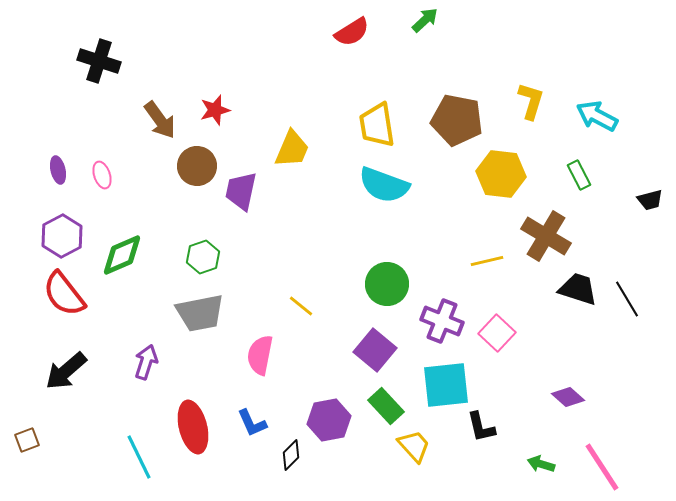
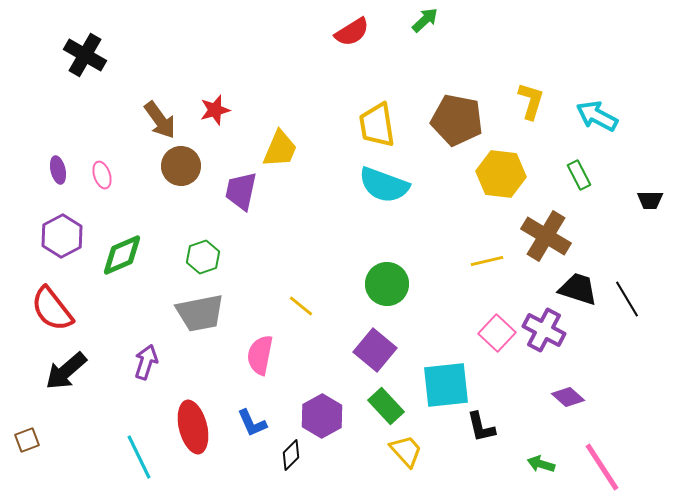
black cross at (99, 61): moved 14 px left, 6 px up; rotated 12 degrees clockwise
yellow trapezoid at (292, 149): moved 12 px left
brown circle at (197, 166): moved 16 px left
black trapezoid at (650, 200): rotated 16 degrees clockwise
red semicircle at (64, 294): moved 12 px left, 15 px down
purple cross at (442, 321): moved 102 px right, 9 px down; rotated 6 degrees clockwise
purple hexagon at (329, 420): moved 7 px left, 4 px up; rotated 18 degrees counterclockwise
yellow trapezoid at (414, 446): moved 8 px left, 5 px down
